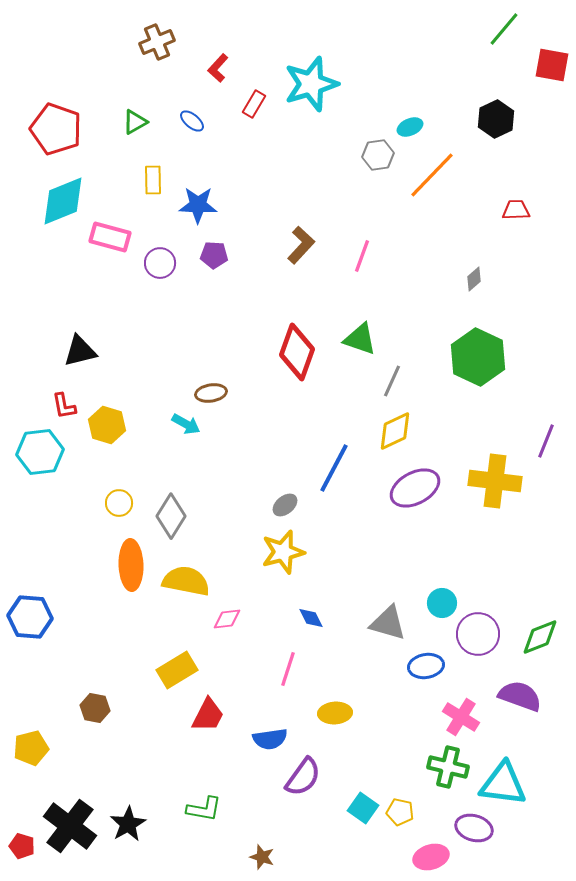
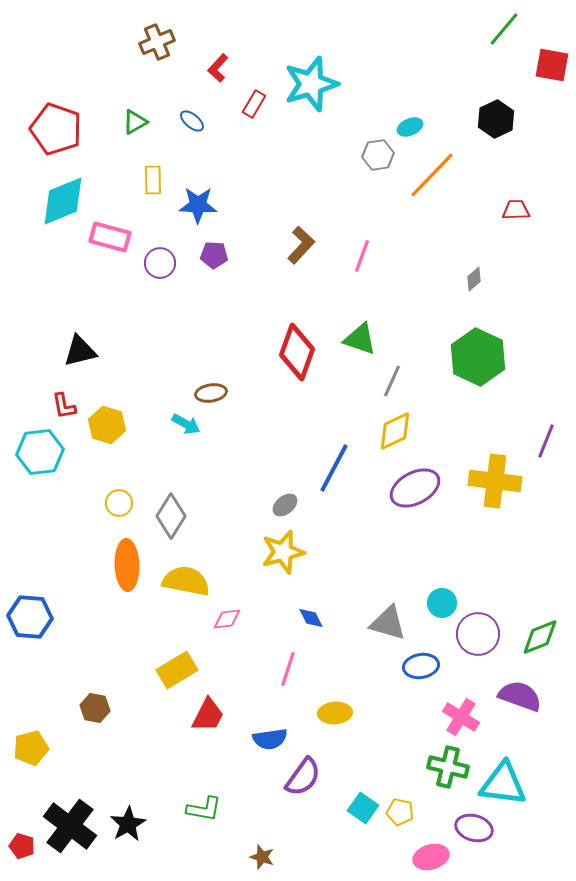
orange ellipse at (131, 565): moved 4 px left
blue ellipse at (426, 666): moved 5 px left
